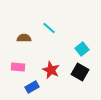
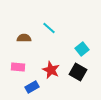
black square: moved 2 px left
